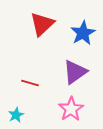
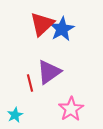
blue star: moved 21 px left, 4 px up
purple triangle: moved 26 px left
red line: rotated 60 degrees clockwise
cyan star: moved 1 px left
